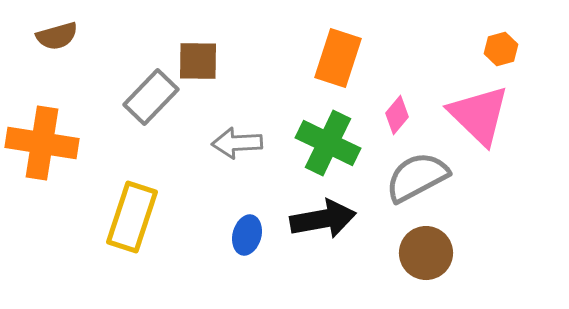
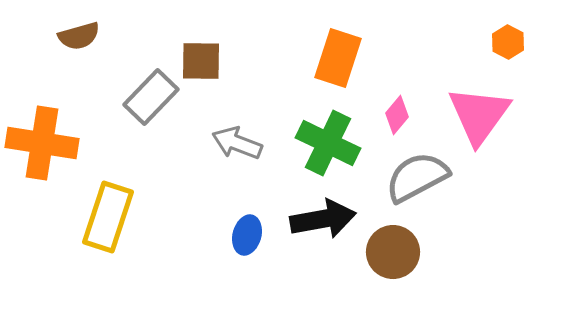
brown semicircle: moved 22 px right
orange hexagon: moved 7 px right, 7 px up; rotated 16 degrees counterclockwise
brown square: moved 3 px right
pink triangle: rotated 22 degrees clockwise
gray arrow: rotated 24 degrees clockwise
yellow rectangle: moved 24 px left
brown circle: moved 33 px left, 1 px up
